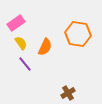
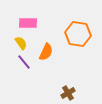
pink rectangle: moved 12 px right; rotated 36 degrees clockwise
orange semicircle: moved 1 px right, 5 px down
purple line: moved 1 px left, 2 px up
